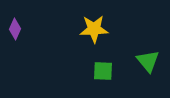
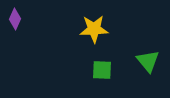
purple diamond: moved 10 px up
green square: moved 1 px left, 1 px up
